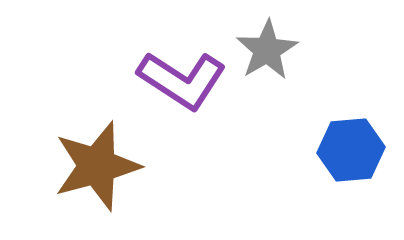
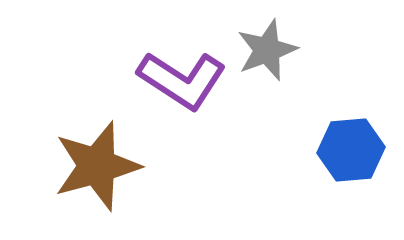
gray star: rotated 10 degrees clockwise
